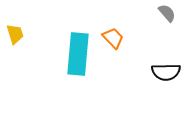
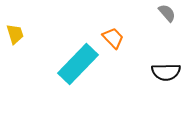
cyan rectangle: moved 10 px down; rotated 39 degrees clockwise
